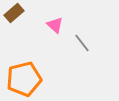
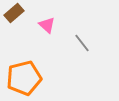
pink triangle: moved 8 px left
orange pentagon: moved 1 px up
